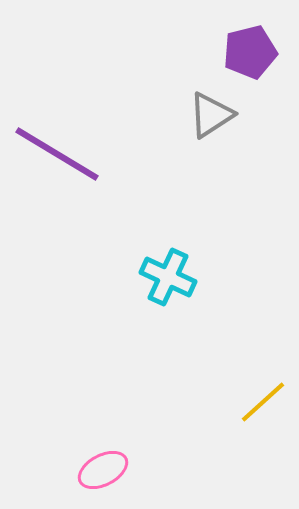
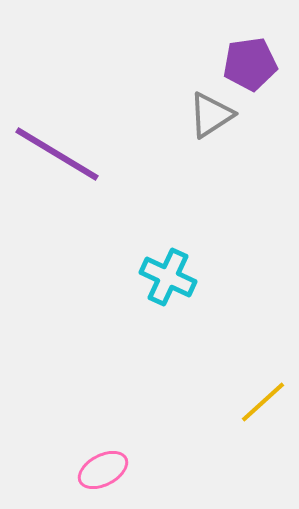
purple pentagon: moved 12 px down; rotated 6 degrees clockwise
